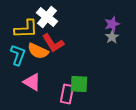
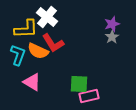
pink rectangle: moved 22 px right, 2 px down; rotated 66 degrees clockwise
